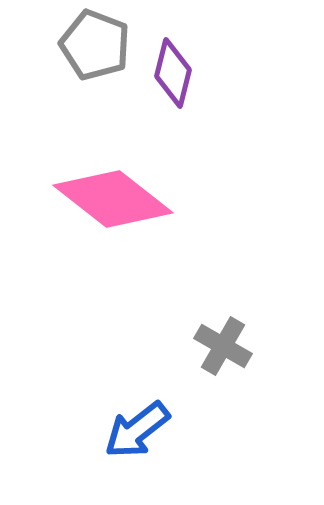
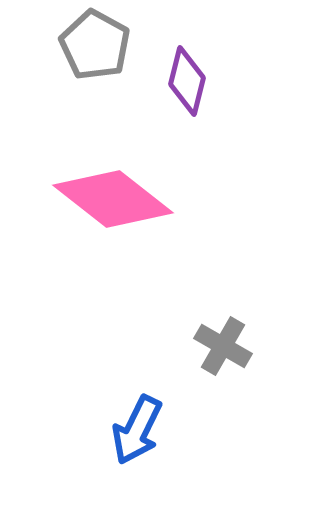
gray pentagon: rotated 8 degrees clockwise
purple diamond: moved 14 px right, 8 px down
blue arrow: rotated 26 degrees counterclockwise
